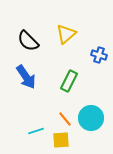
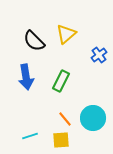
black semicircle: moved 6 px right
blue cross: rotated 35 degrees clockwise
blue arrow: rotated 25 degrees clockwise
green rectangle: moved 8 px left
cyan circle: moved 2 px right
cyan line: moved 6 px left, 5 px down
